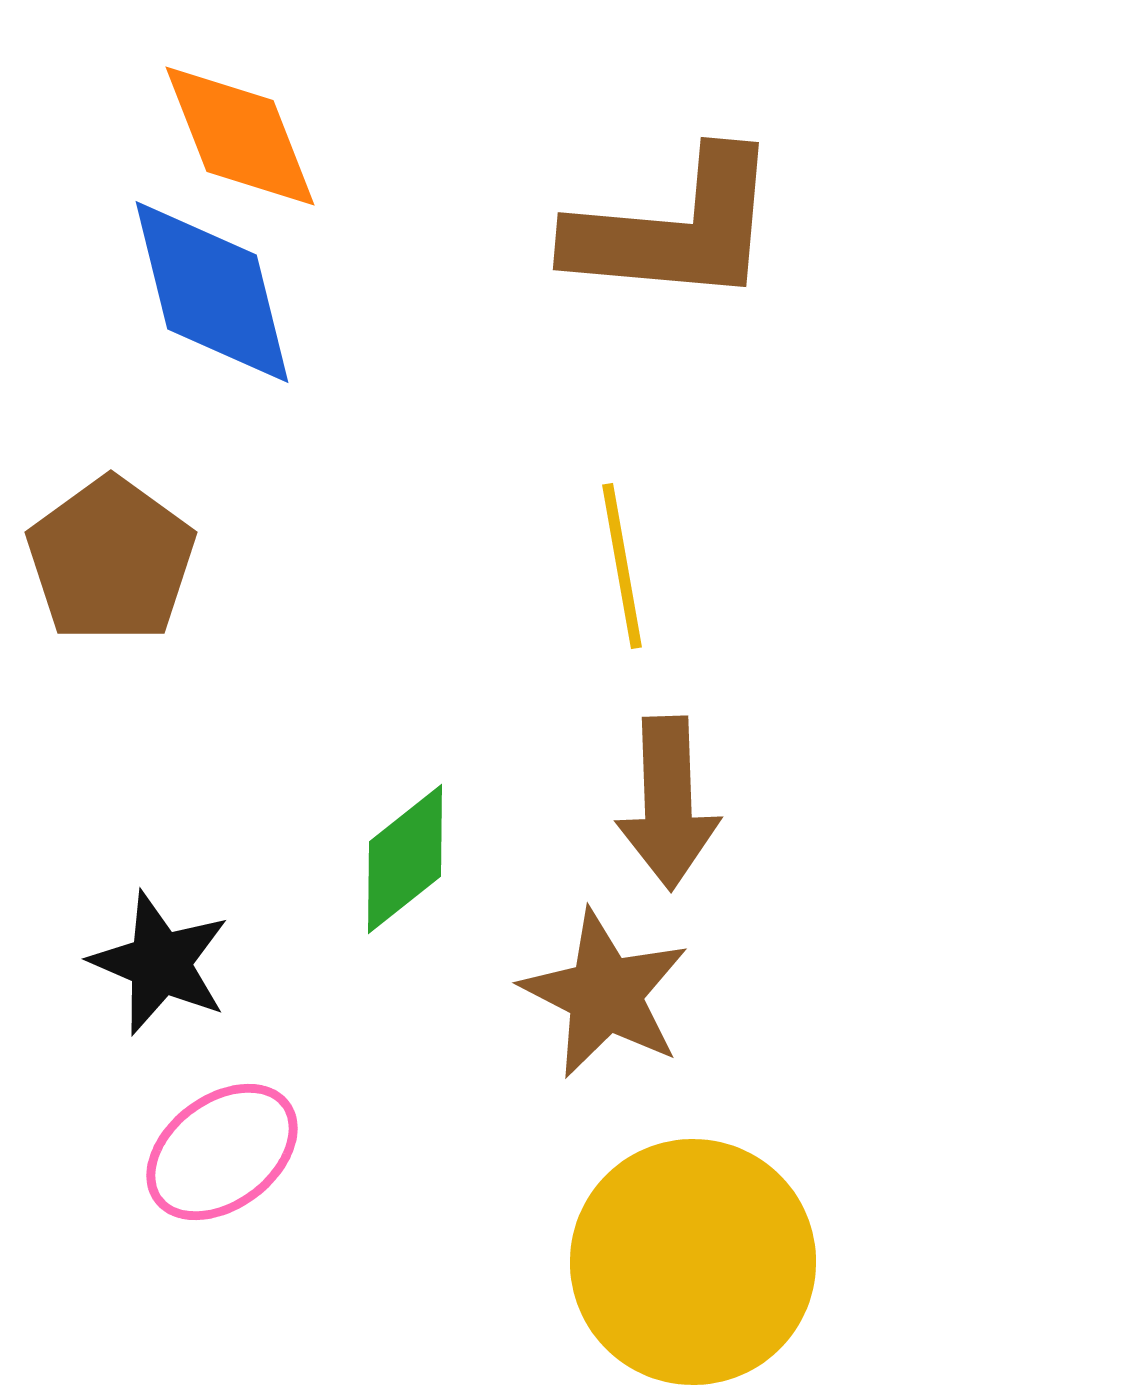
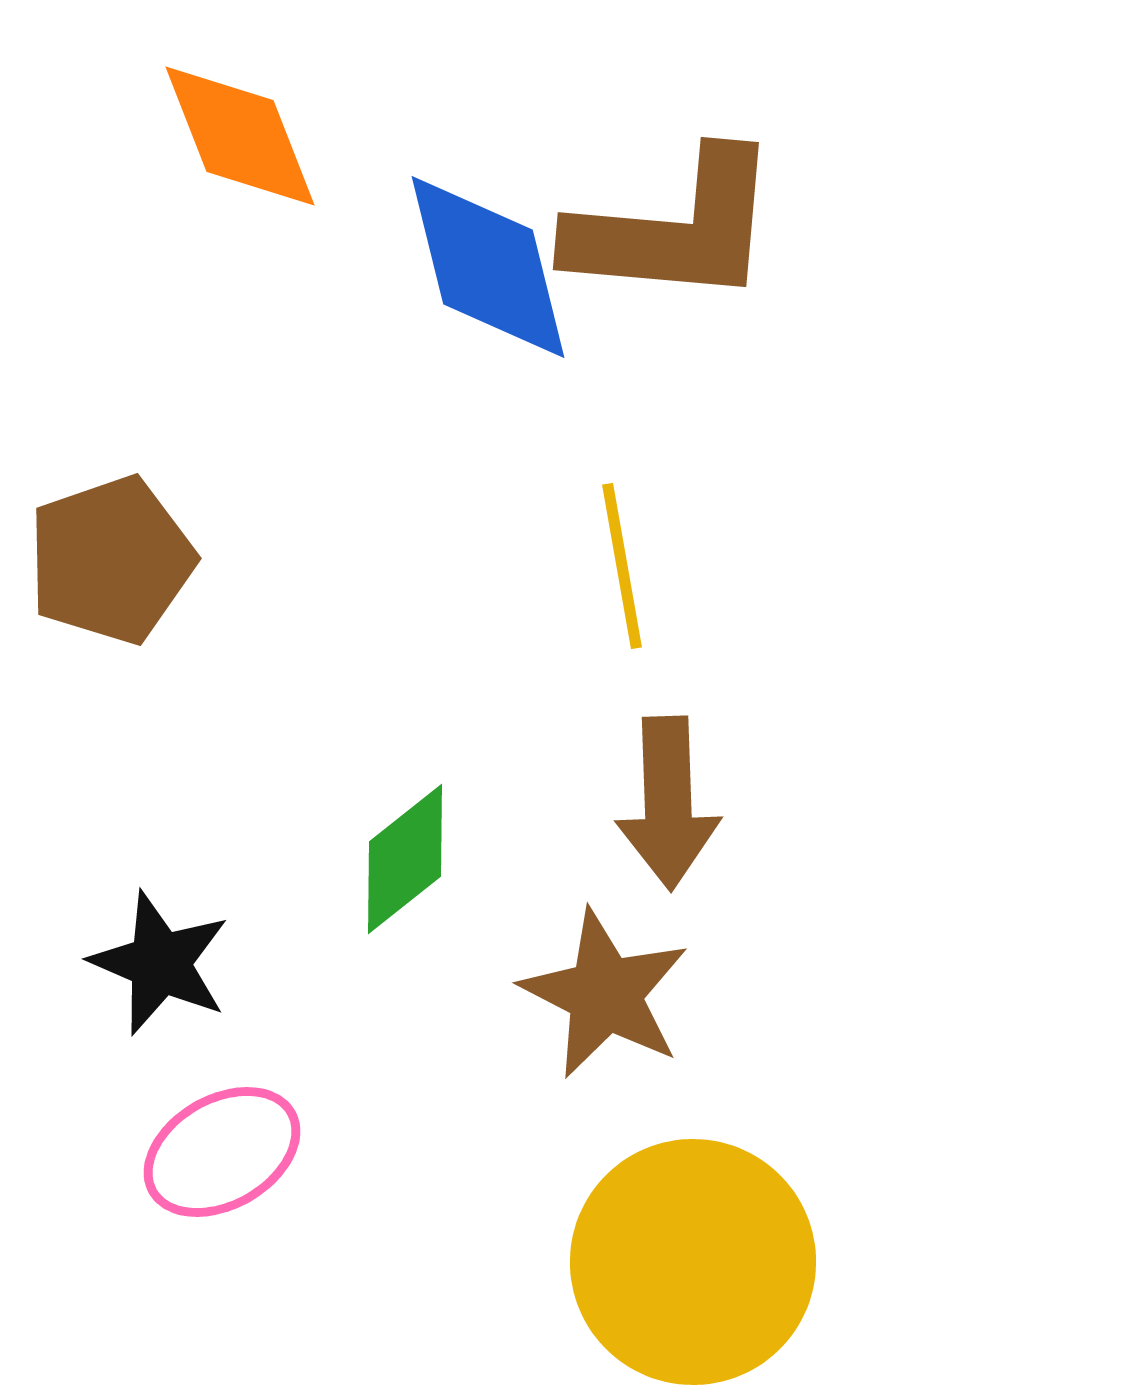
blue diamond: moved 276 px right, 25 px up
brown pentagon: rotated 17 degrees clockwise
pink ellipse: rotated 7 degrees clockwise
